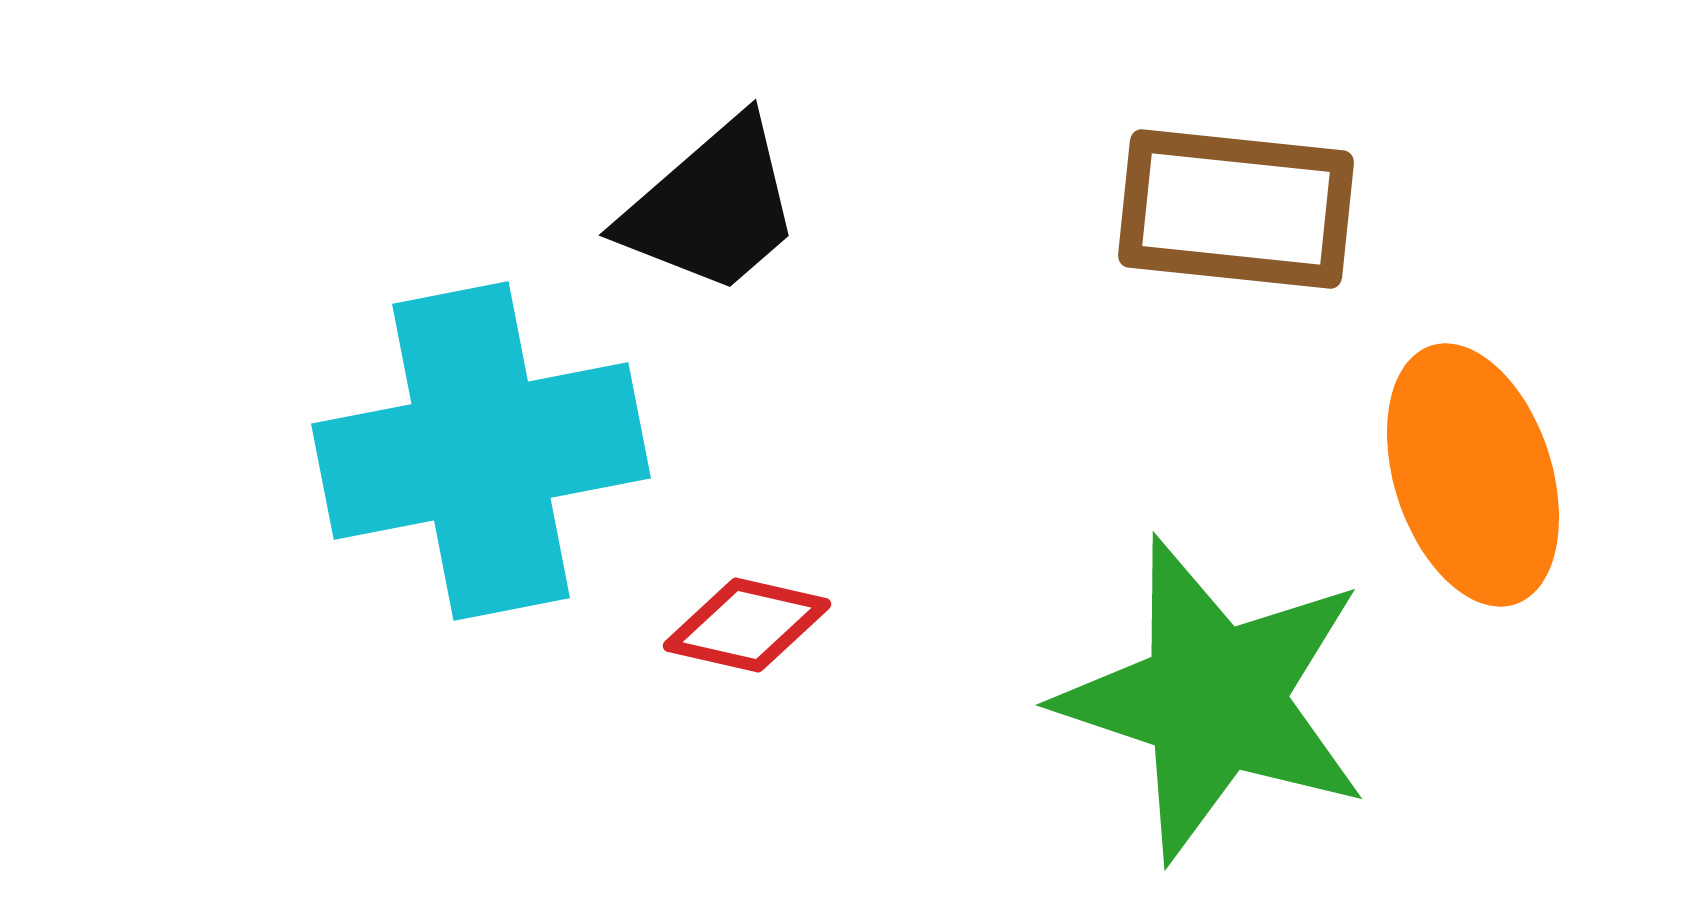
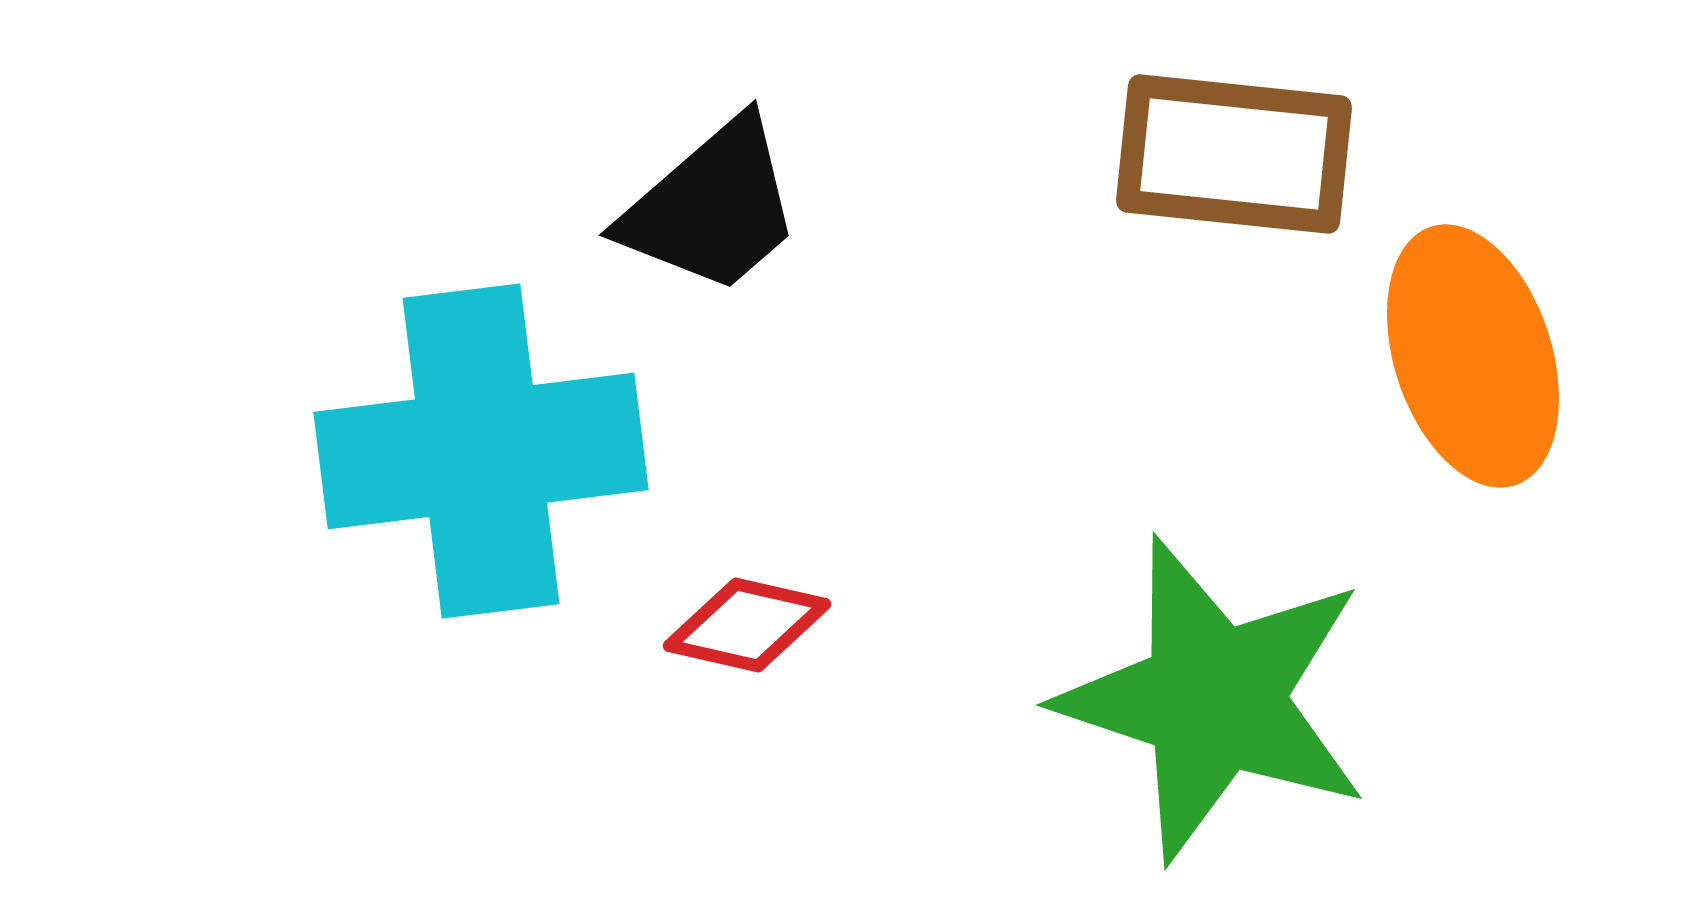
brown rectangle: moved 2 px left, 55 px up
cyan cross: rotated 4 degrees clockwise
orange ellipse: moved 119 px up
